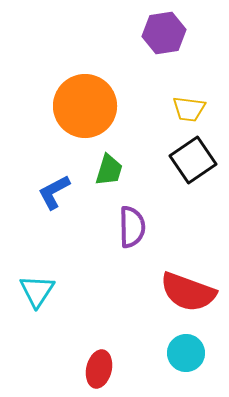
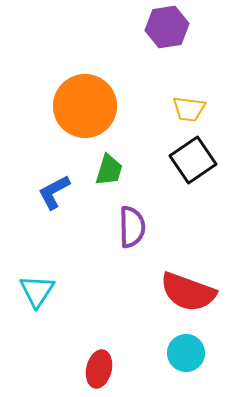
purple hexagon: moved 3 px right, 6 px up
